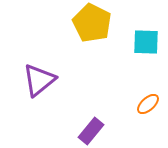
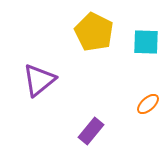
yellow pentagon: moved 2 px right, 9 px down
